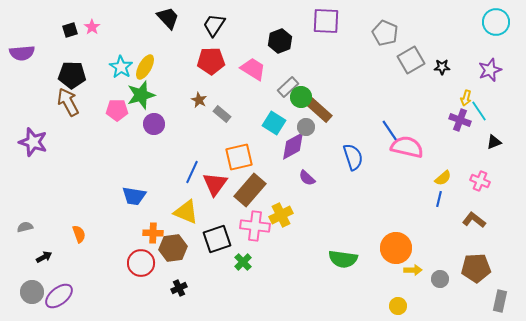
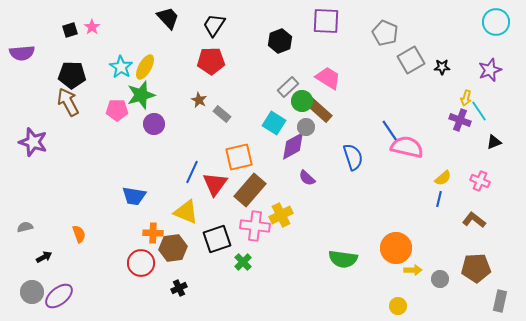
pink trapezoid at (253, 69): moved 75 px right, 9 px down
green circle at (301, 97): moved 1 px right, 4 px down
